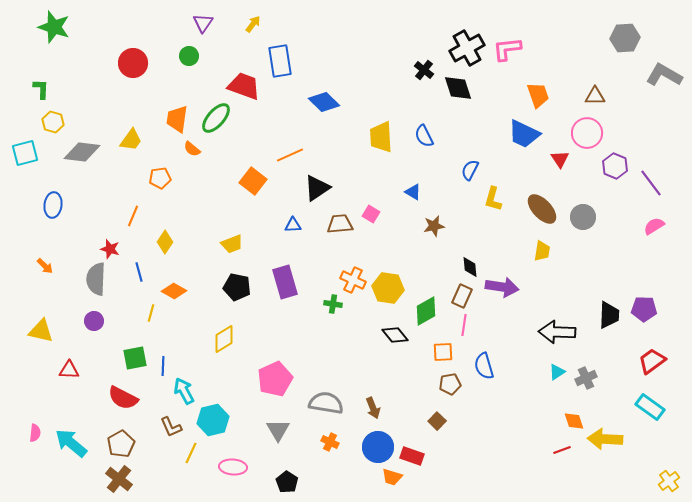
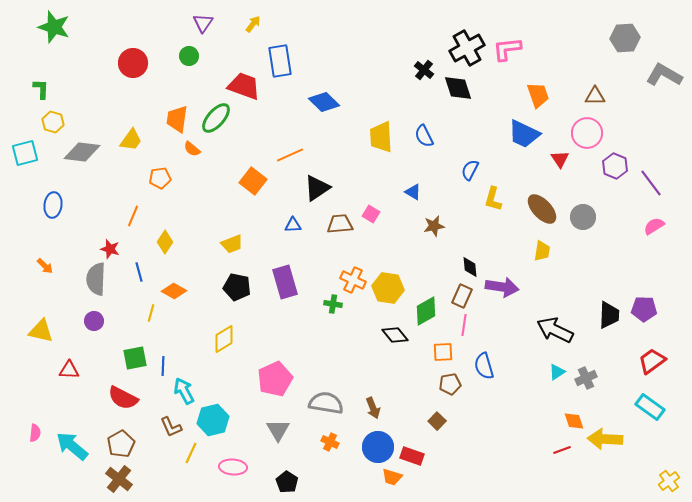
black arrow at (557, 332): moved 2 px left, 2 px up; rotated 24 degrees clockwise
cyan arrow at (71, 443): moved 1 px right, 3 px down
